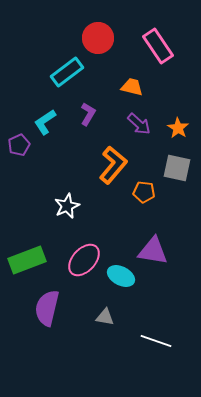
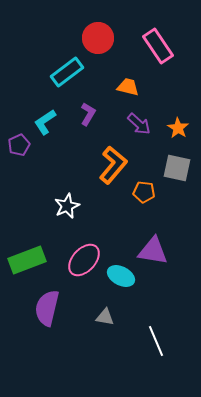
orange trapezoid: moved 4 px left
white line: rotated 48 degrees clockwise
